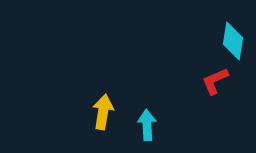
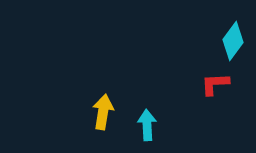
cyan diamond: rotated 27 degrees clockwise
red L-shape: moved 3 px down; rotated 20 degrees clockwise
